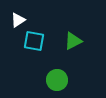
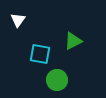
white triangle: rotated 21 degrees counterclockwise
cyan square: moved 6 px right, 13 px down
